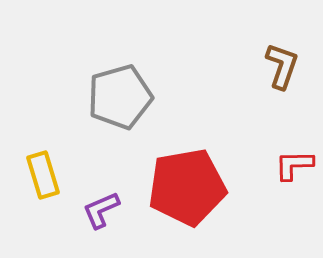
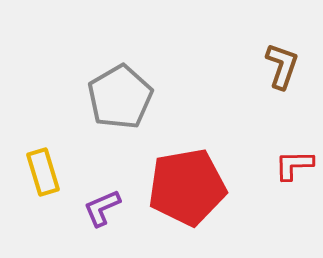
gray pentagon: rotated 14 degrees counterclockwise
yellow rectangle: moved 3 px up
purple L-shape: moved 1 px right, 2 px up
